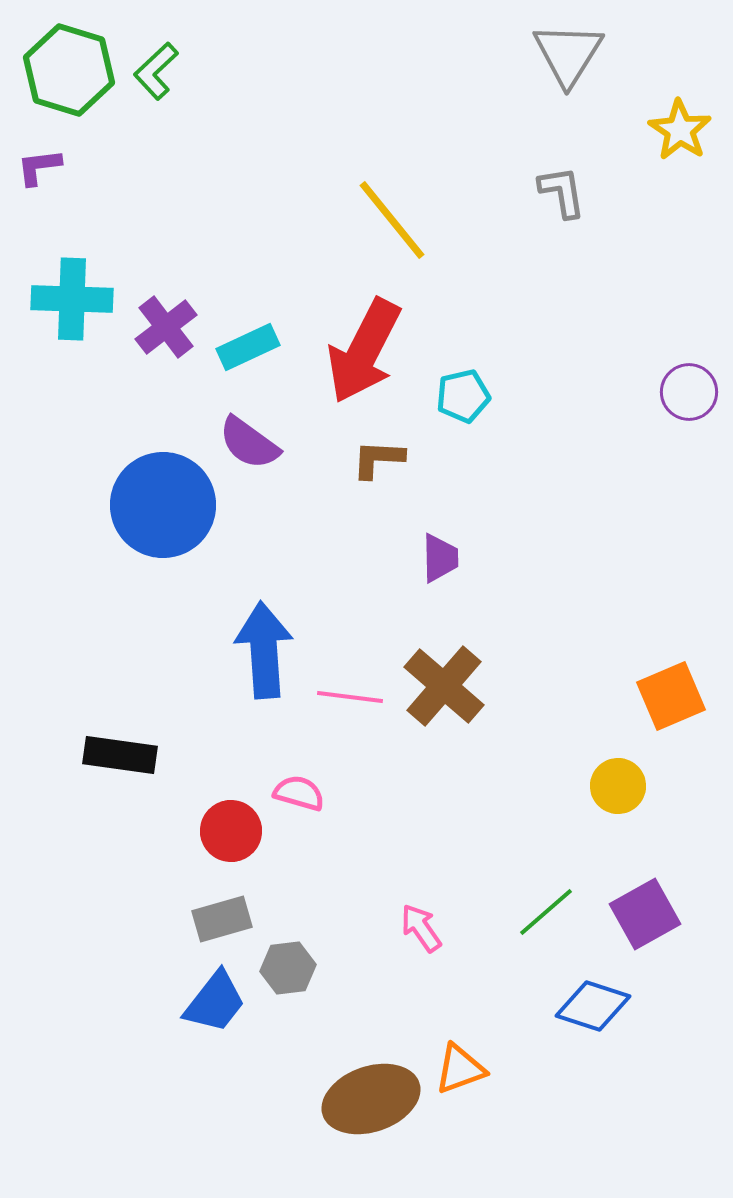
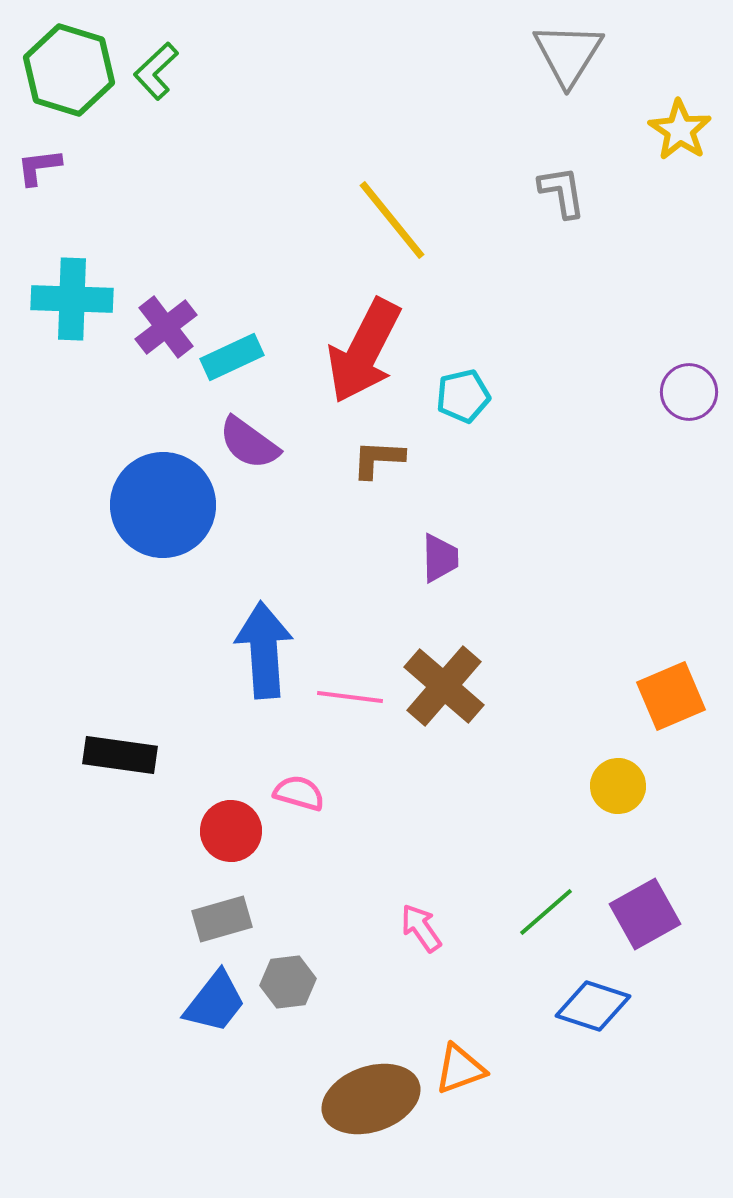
cyan rectangle: moved 16 px left, 10 px down
gray hexagon: moved 14 px down
